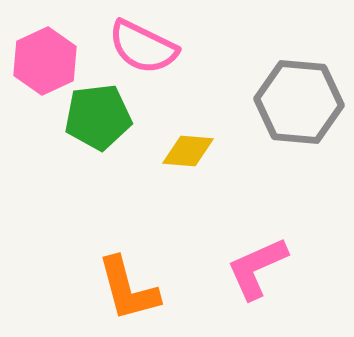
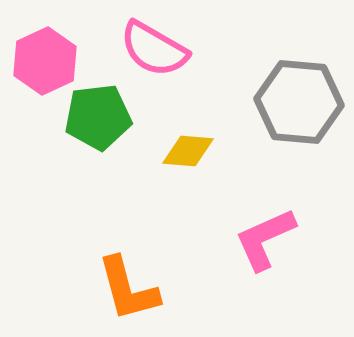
pink semicircle: moved 11 px right, 2 px down; rotated 4 degrees clockwise
pink L-shape: moved 8 px right, 29 px up
